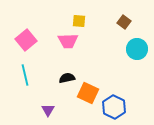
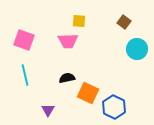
pink square: moved 2 px left; rotated 30 degrees counterclockwise
